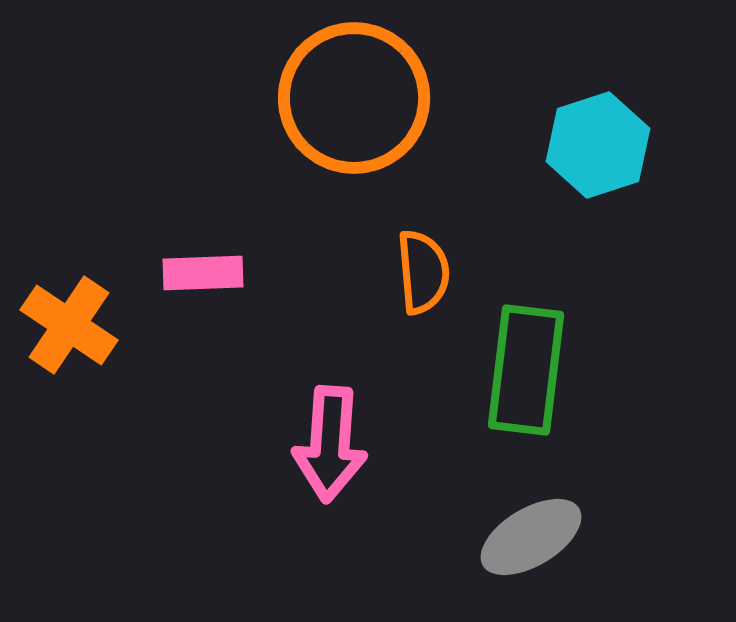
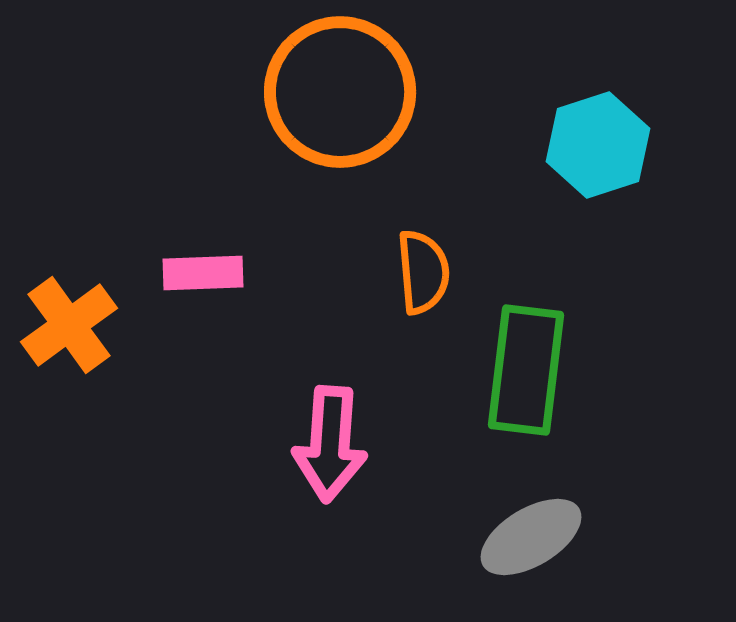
orange circle: moved 14 px left, 6 px up
orange cross: rotated 20 degrees clockwise
